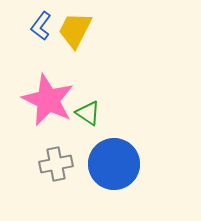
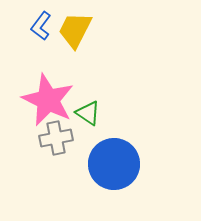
gray cross: moved 26 px up
